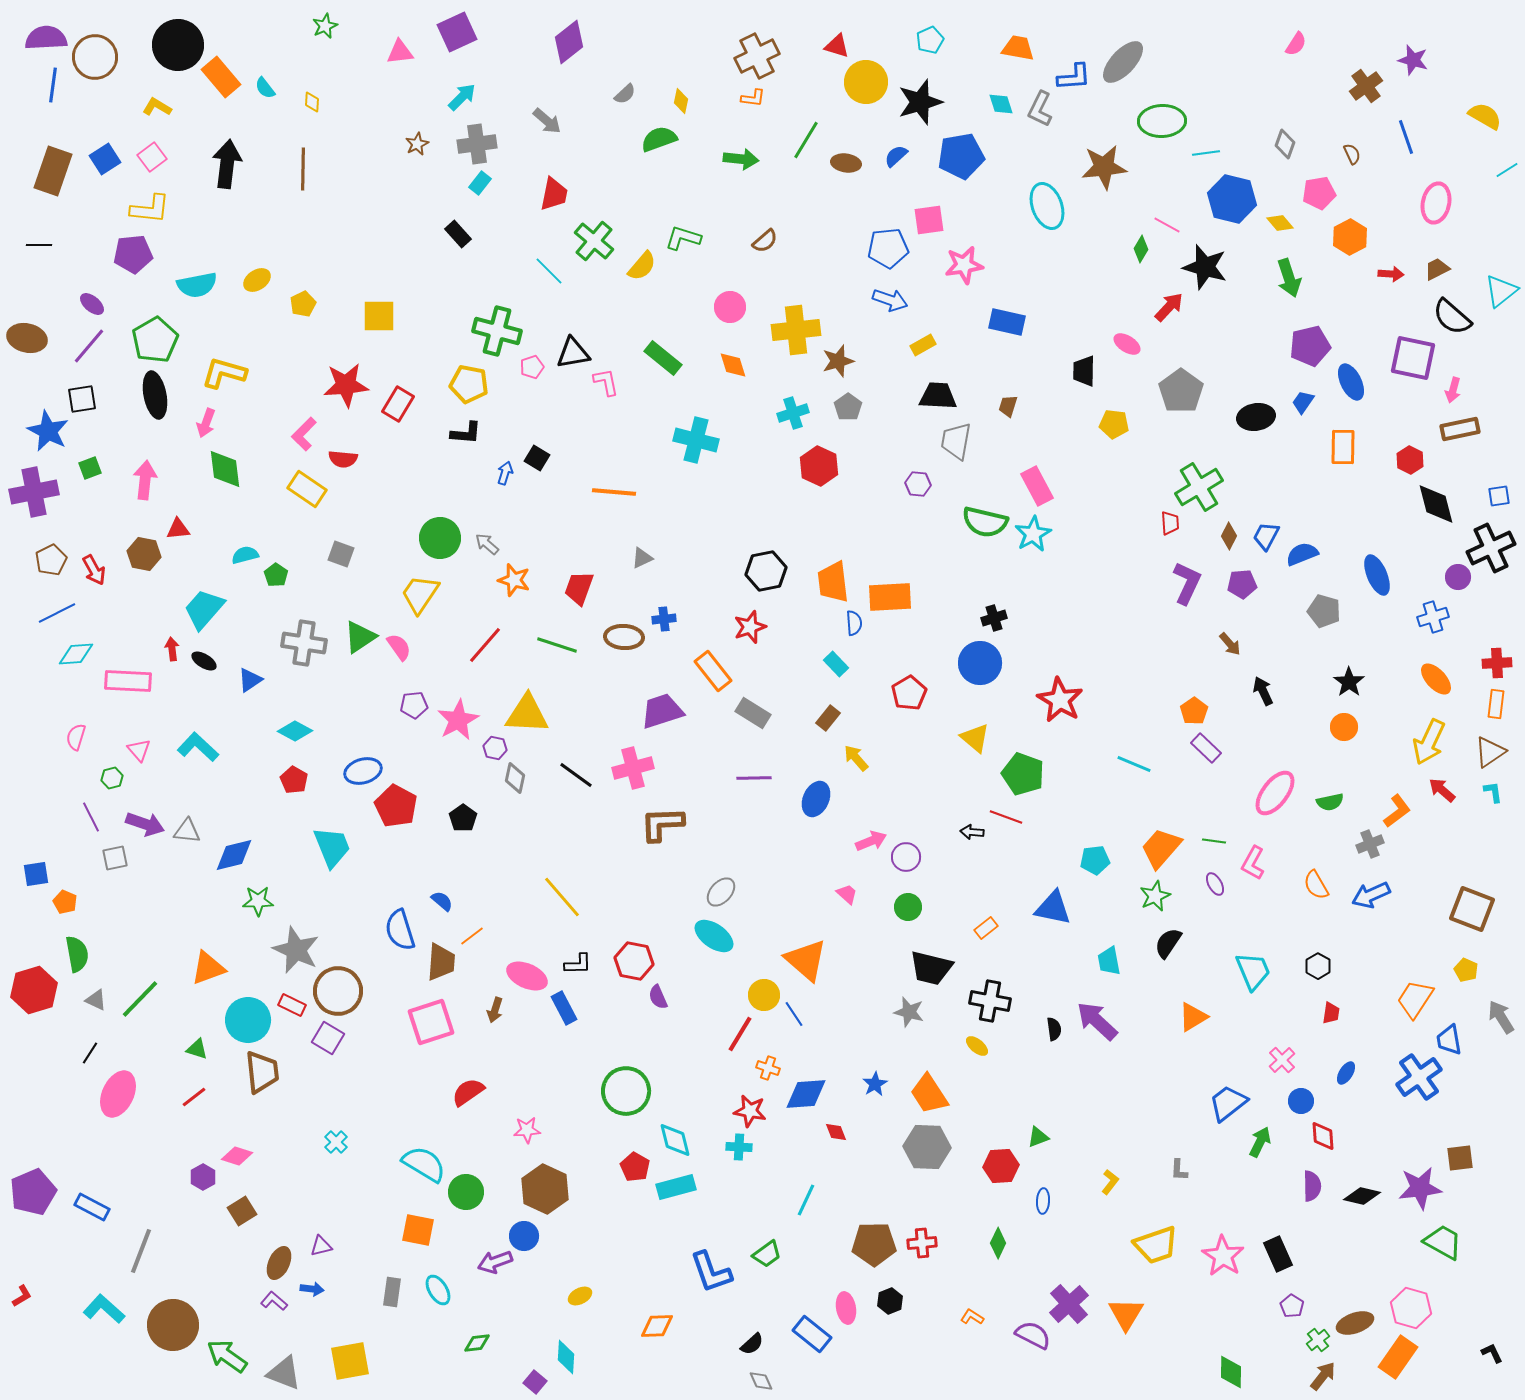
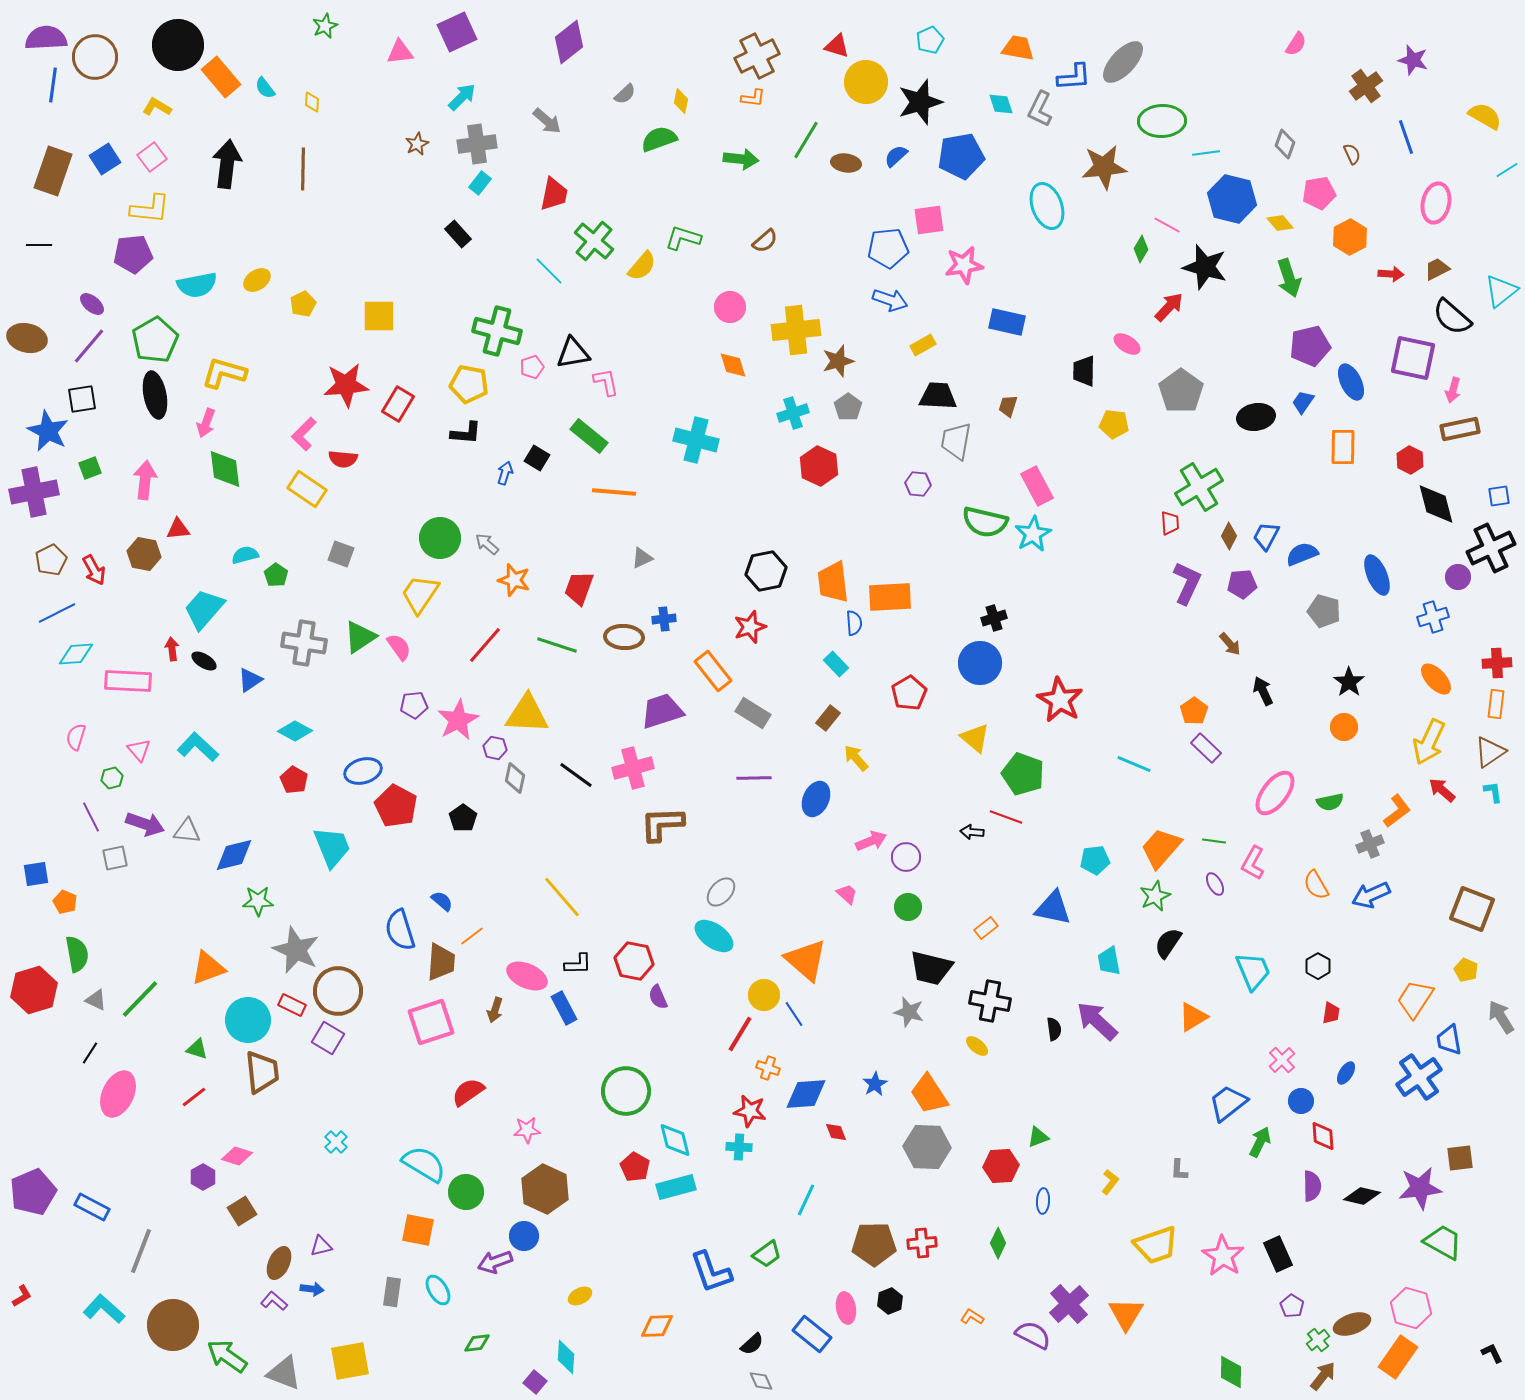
green rectangle at (663, 358): moved 74 px left, 78 px down
brown ellipse at (1355, 1323): moved 3 px left, 1 px down
